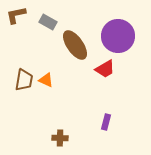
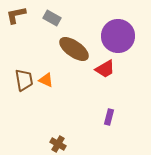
gray rectangle: moved 4 px right, 4 px up
brown ellipse: moved 1 px left, 4 px down; rotated 20 degrees counterclockwise
brown trapezoid: rotated 20 degrees counterclockwise
purple rectangle: moved 3 px right, 5 px up
brown cross: moved 2 px left, 6 px down; rotated 28 degrees clockwise
